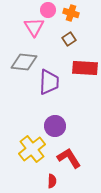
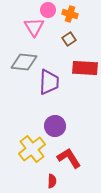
orange cross: moved 1 px left, 1 px down
